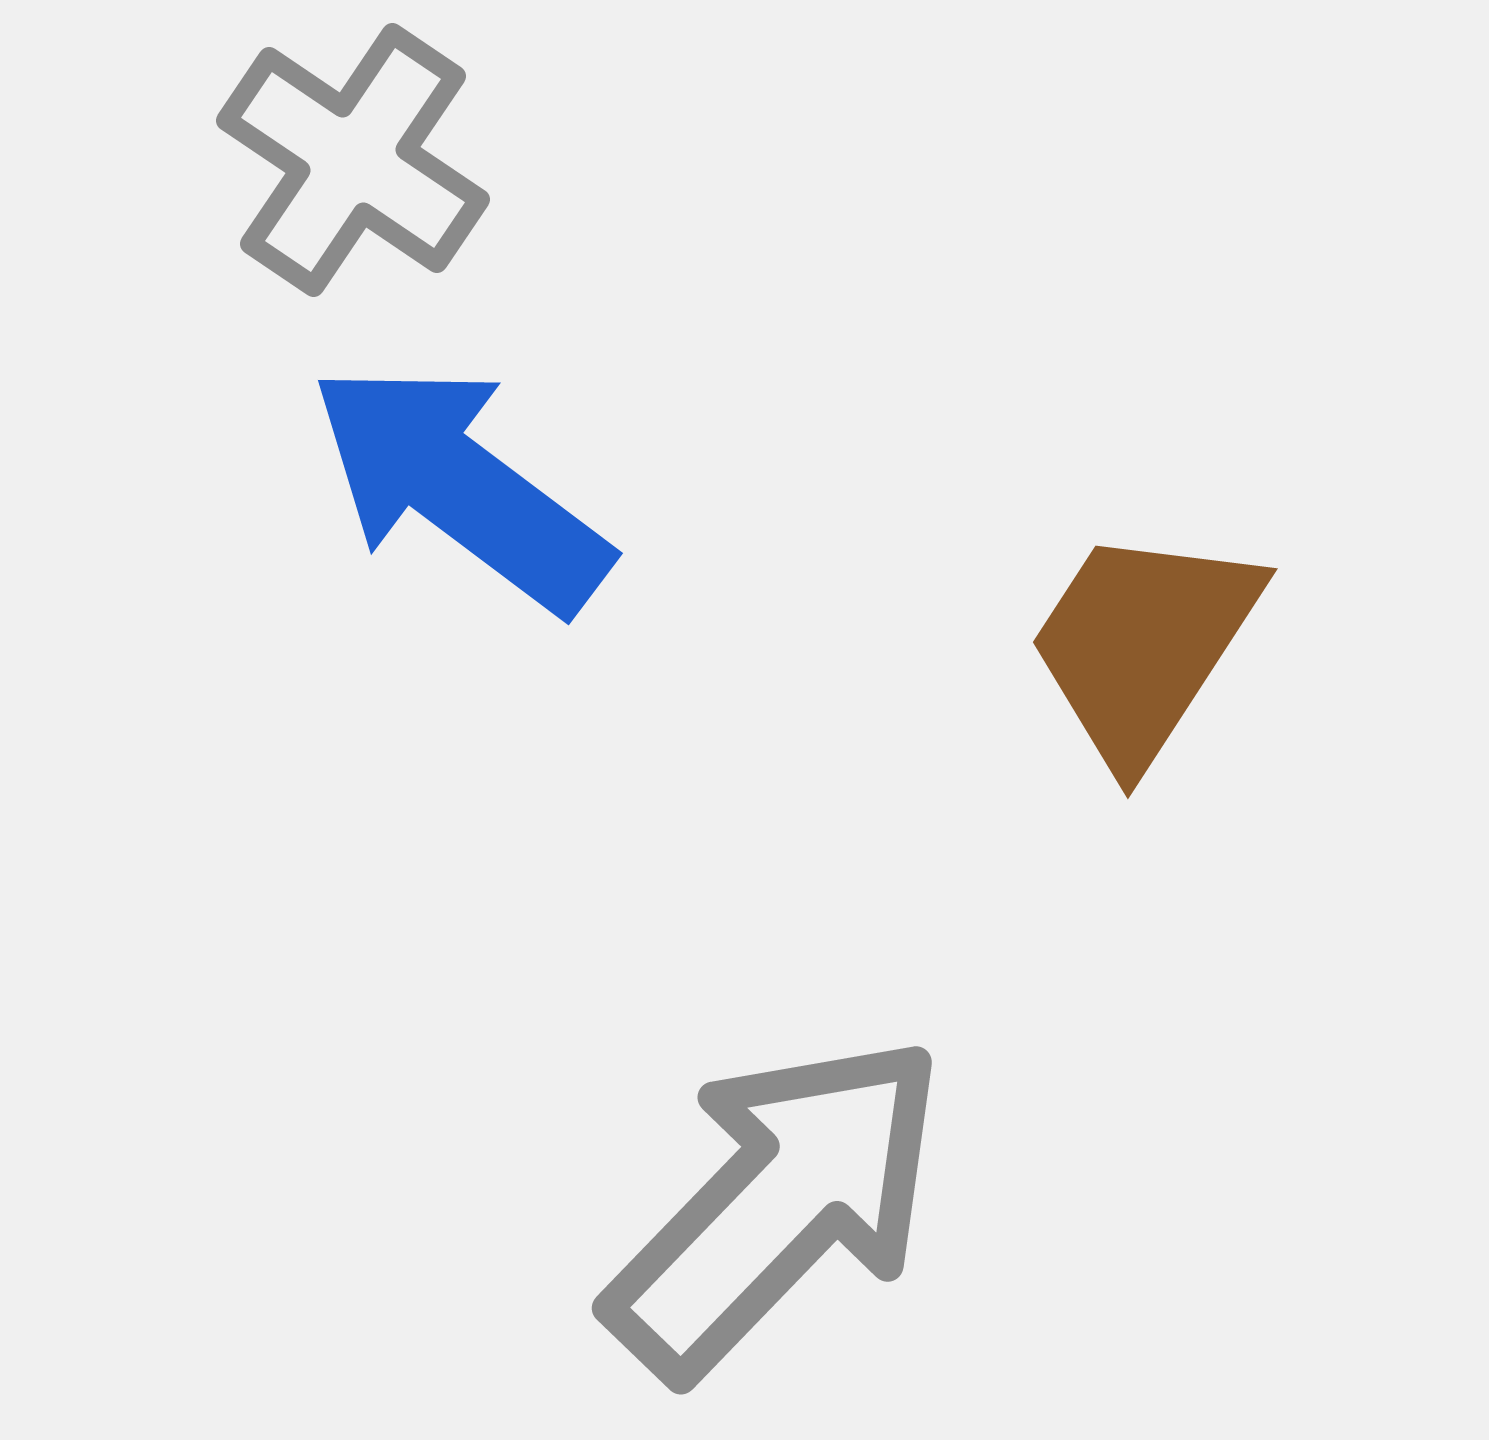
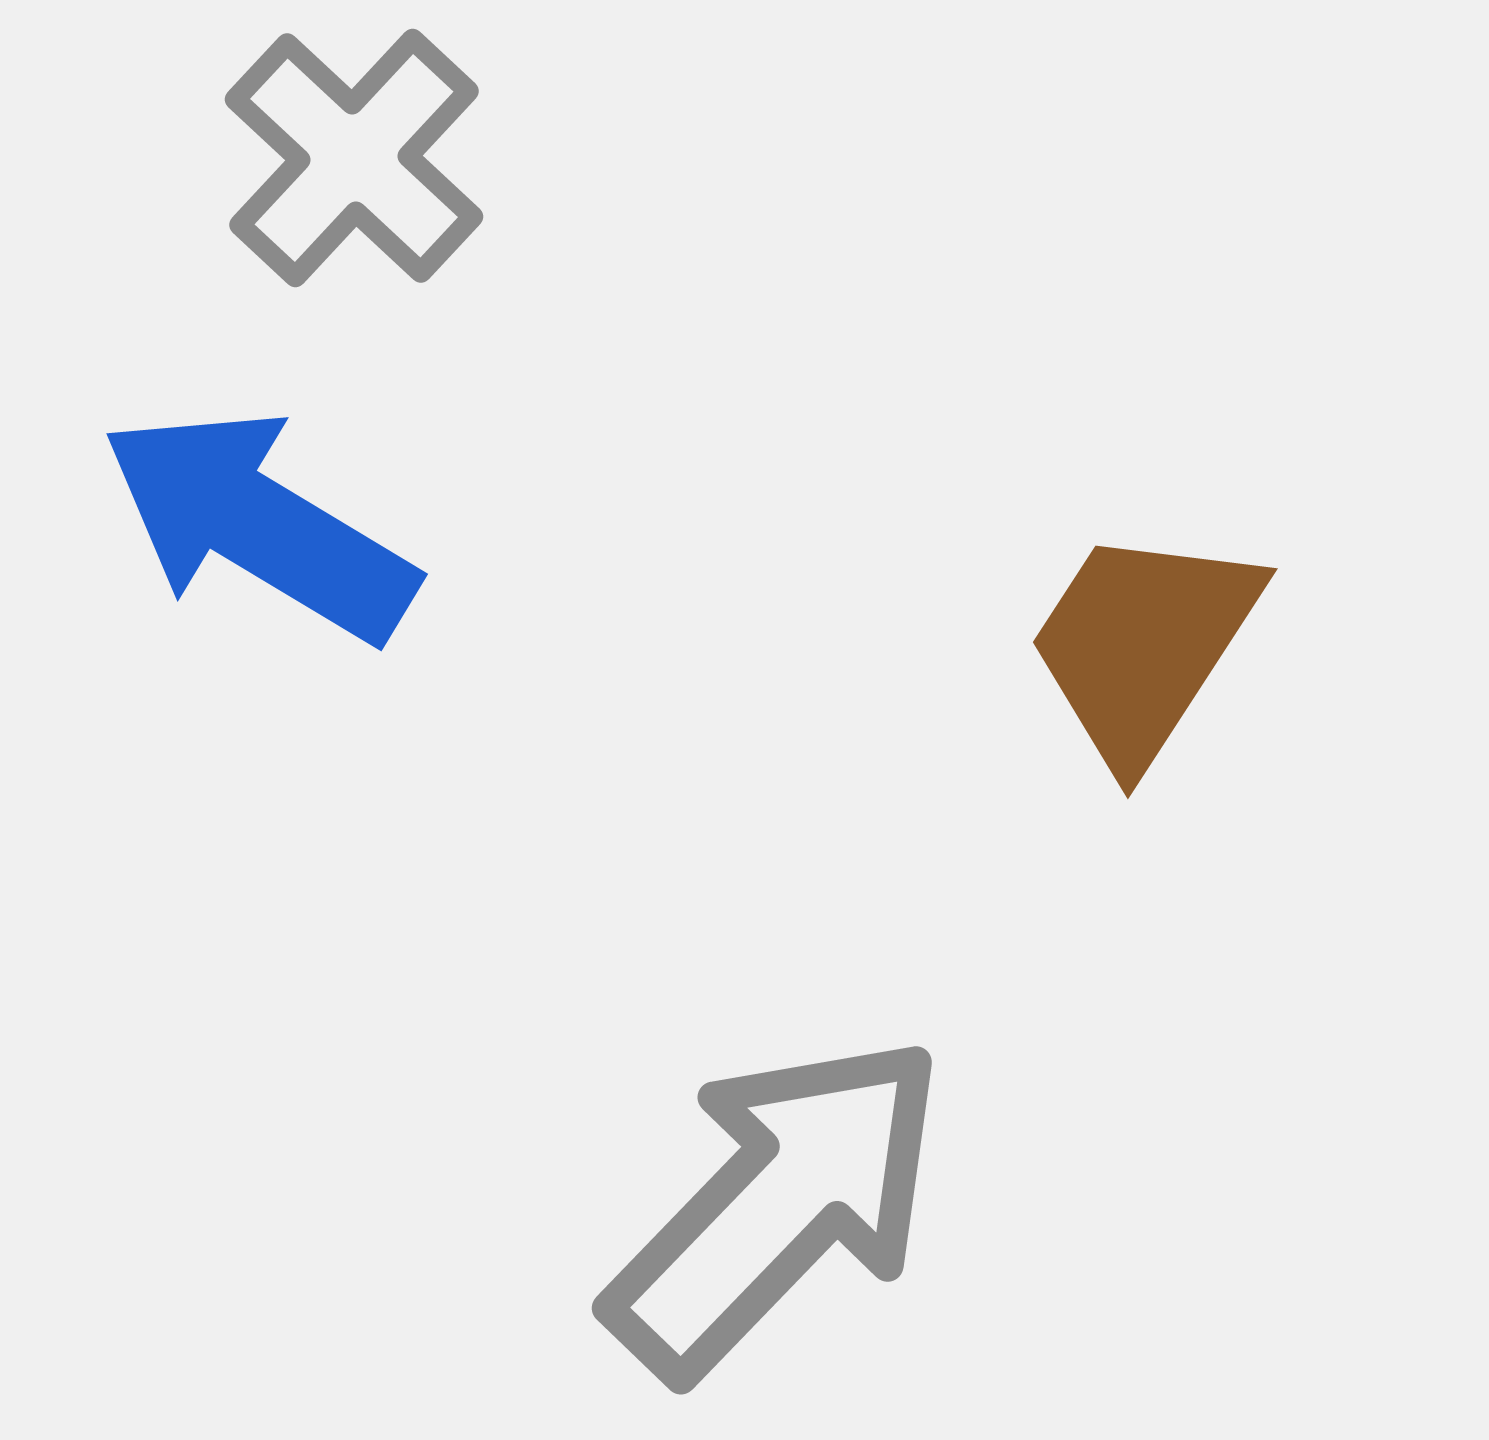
gray cross: moved 1 px right, 2 px up; rotated 9 degrees clockwise
blue arrow: moved 201 px left, 38 px down; rotated 6 degrees counterclockwise
